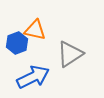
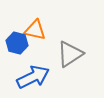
blue hexagon: rotated 25 degrees counterclockwise
